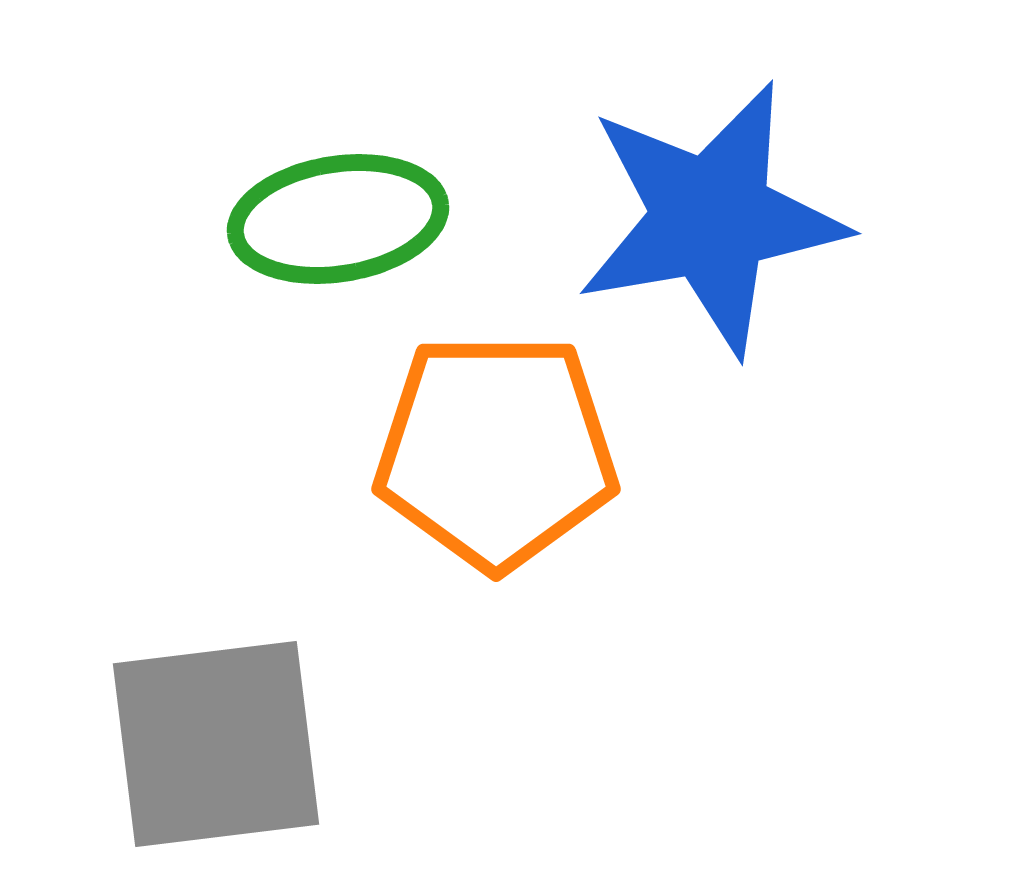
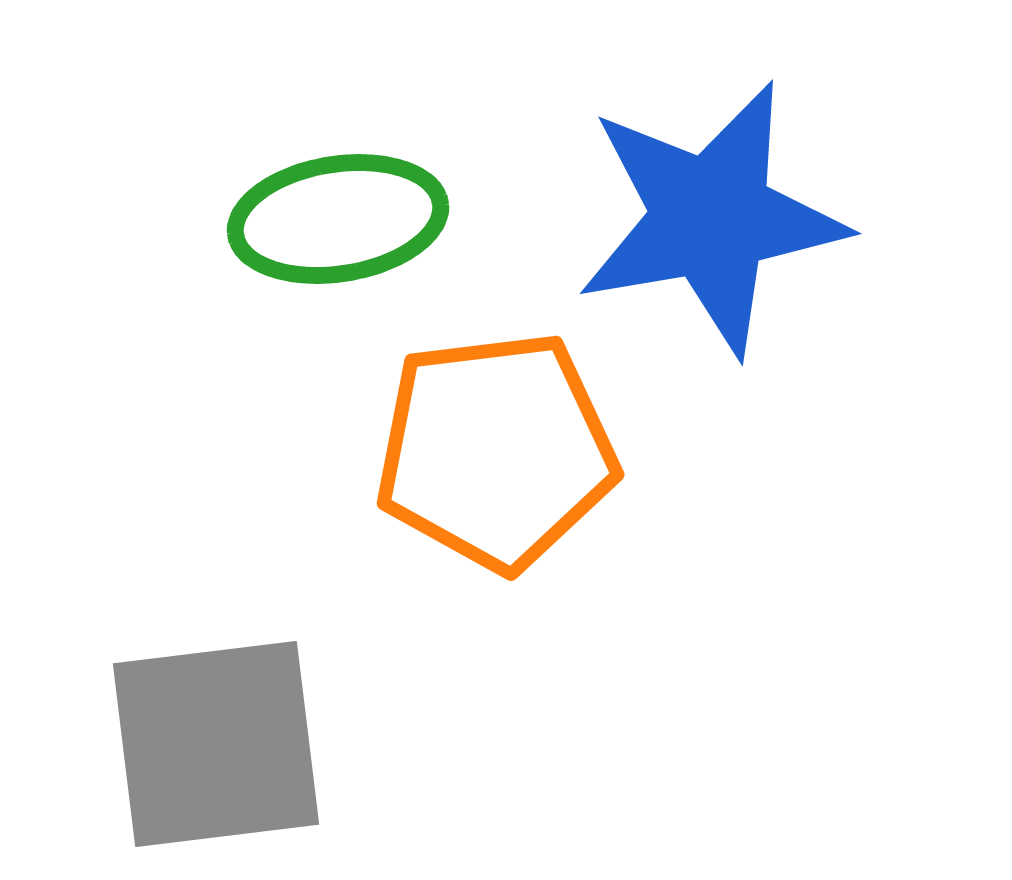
orange pentagon: rotated 7 degrees counterclockwise
